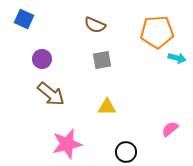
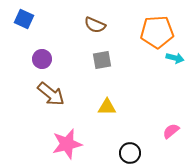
cyan arrow: moved 2 px left
pink semicircle: moved 1 px right, 2 px down
black circle: moved 4 px right, 1 px down
